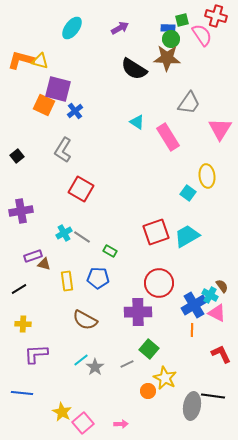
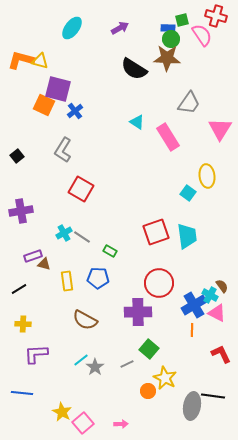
cyan trapezoid at (187, 236): rotated 112 degrees clockwise
